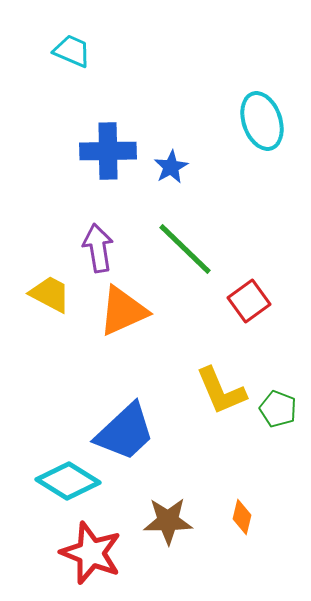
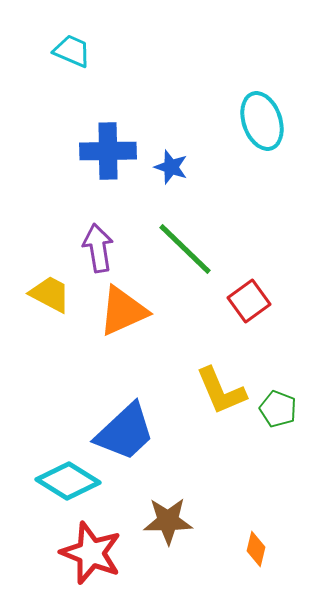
blue star: rotated 24 degrees counterclockwise
orange diamond: moved 14 px right, 32 px down
